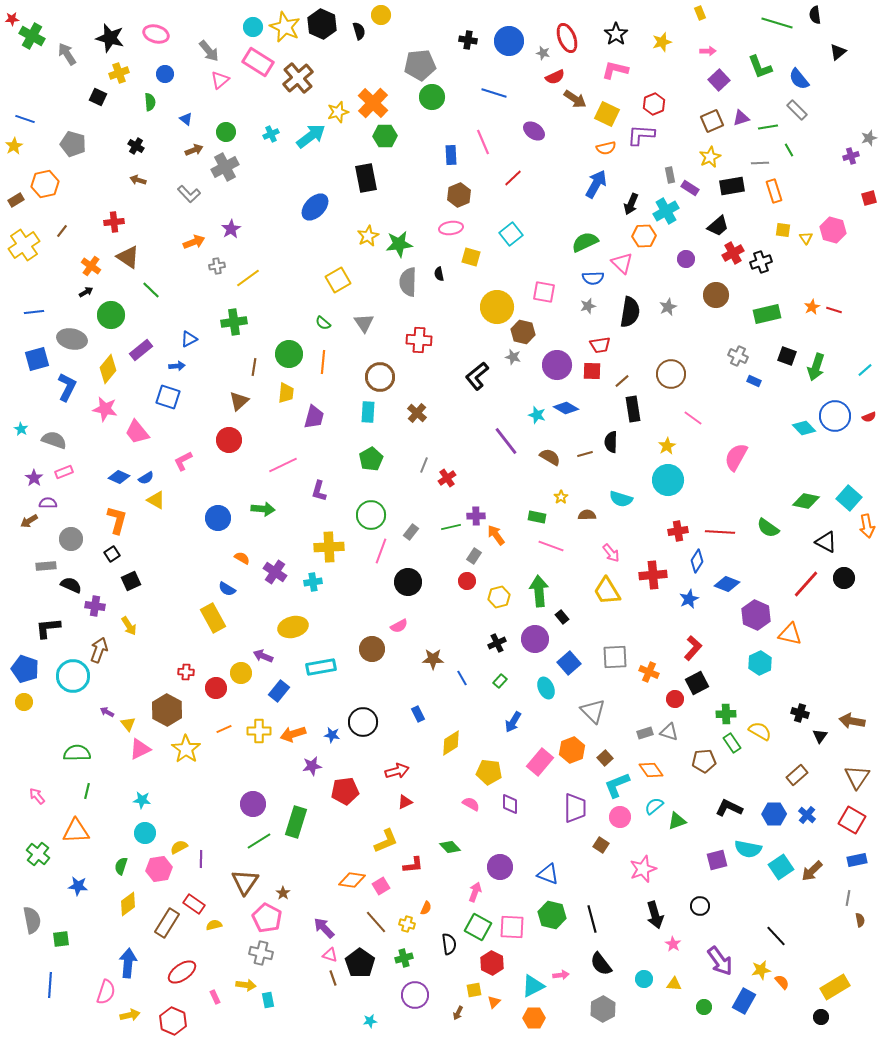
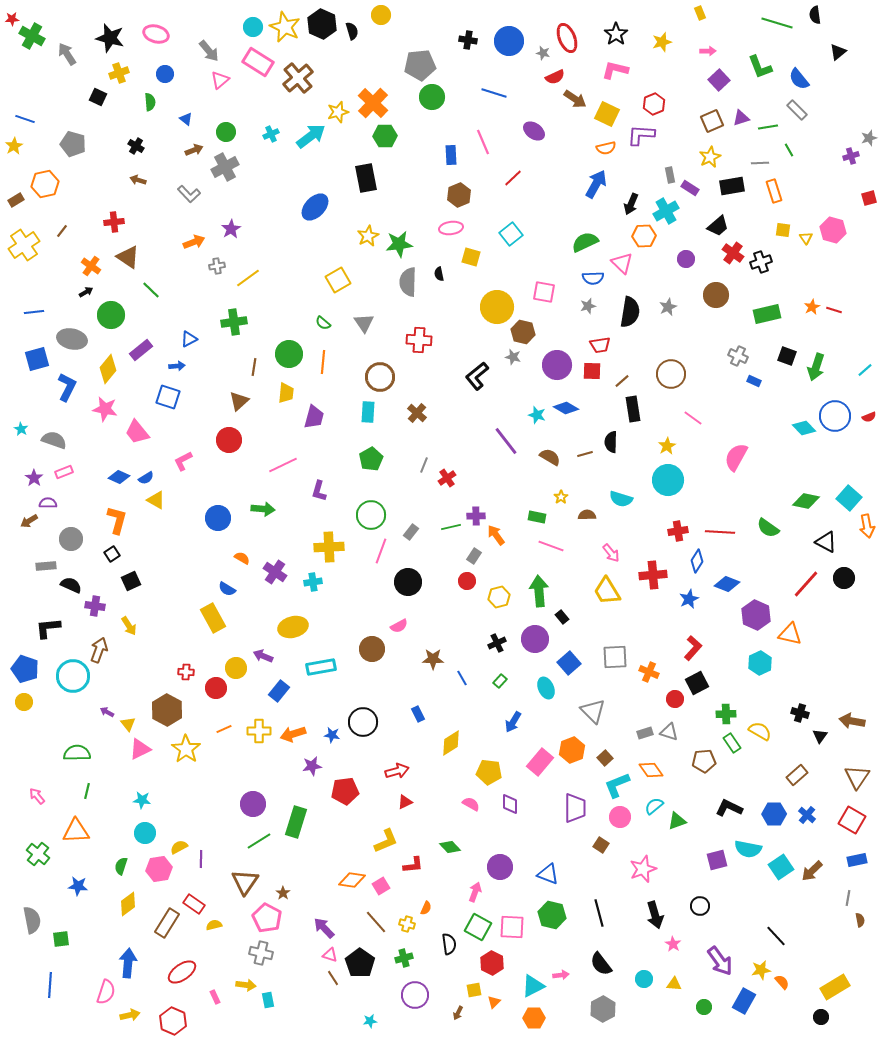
black semicircle at (359, 31): moved 7 px left
red cross at (733, 253): rotated 25 degrees counterclockwise
yellow circle at (241, 673): moved 5 px left, 5 px up
black line at (592, 919): moved 7 px right, 6 px up
brown line at (333, 978): rotated 14 degrees counterclockwise
